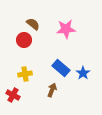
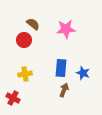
blue rectangle: rotated 54 degrees clockwise
blue star: rotated 16 degrees counterclockwise
brown arrow: moved 12 px right
red cross: moved 3 px down
